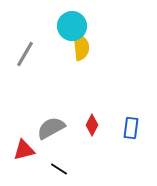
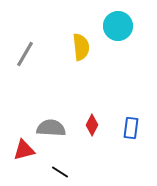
cyan circle: moved 46 px right
gray semicircle: rotated 32 degrees clockwise
black line: moved 1 px right, 3 px down
